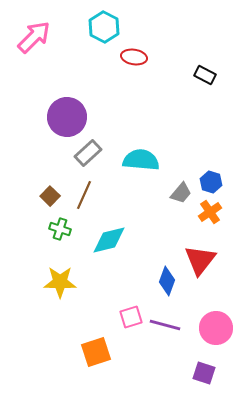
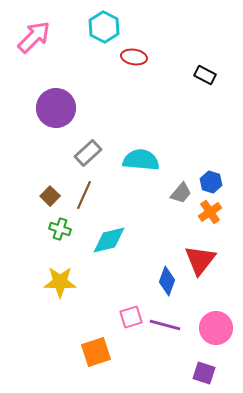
purple circle: moved 11 px left, 9 px up
